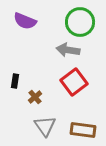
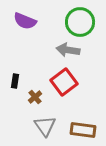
red square: moved 10 px left
